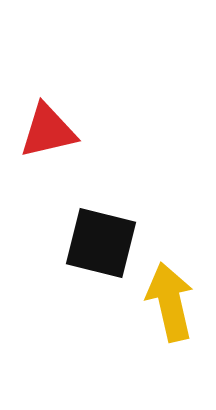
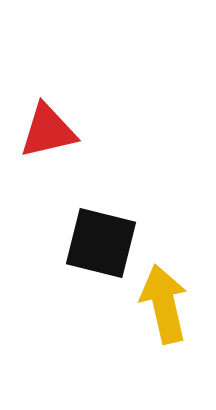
yellow arrow: moved 6 px left, 2 px down
